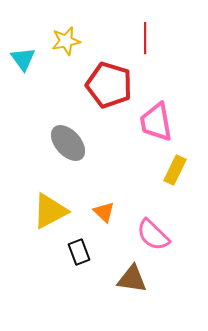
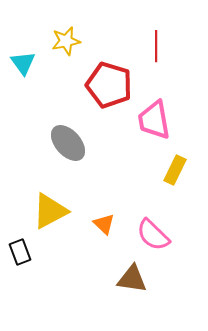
red line: moved 11 px right, 8 px down
cyan triangle: moved 4 px down
pink trapezoid: moved 2 px left, 2 px up
orange triangle: moved 12 px down
black rectangle: moved 59 px left
